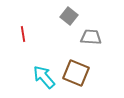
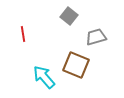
gray trapezoid: moved 5 px right; rotated 20 degrees counterclockwise
brown square: moved 8 px up
